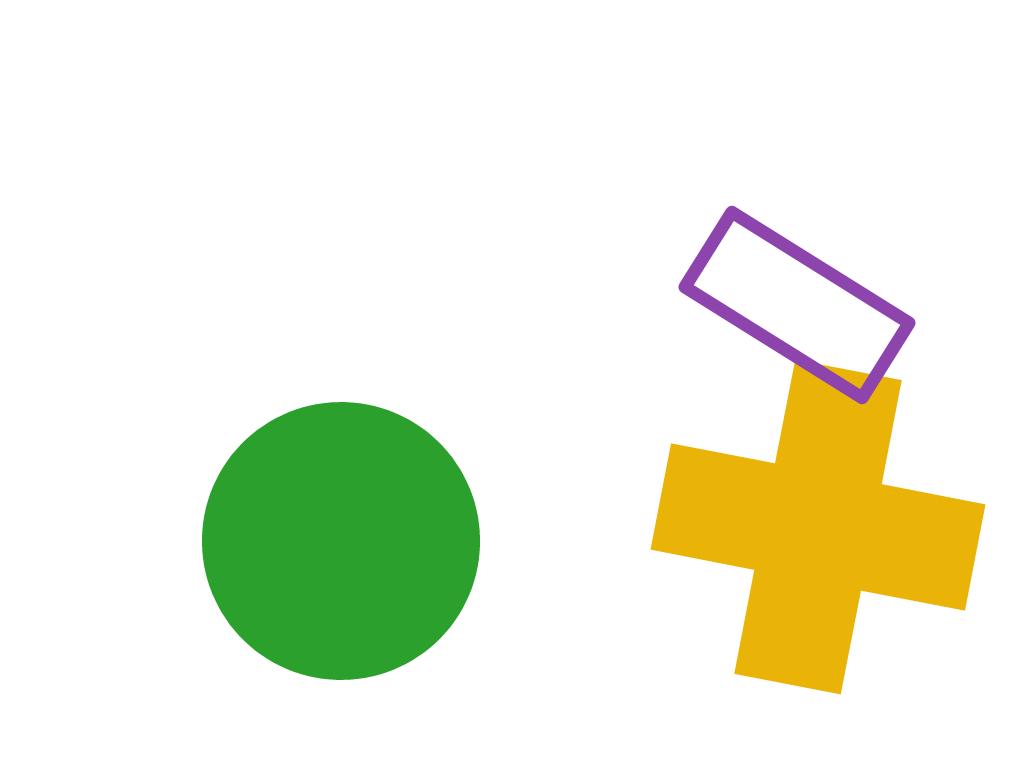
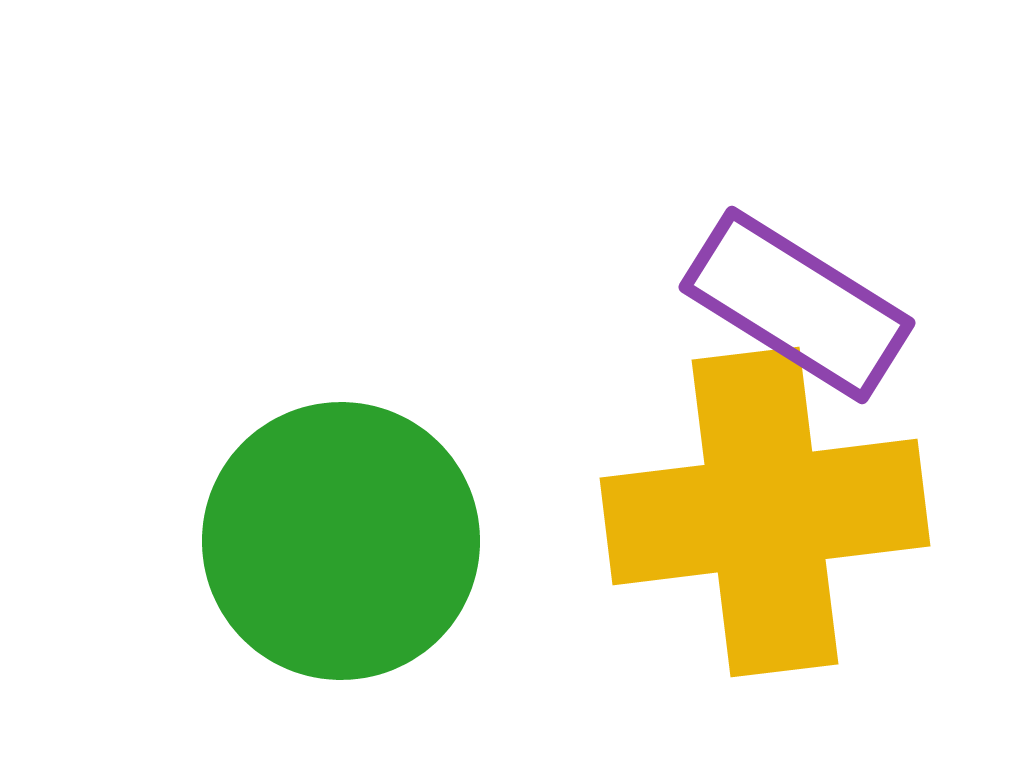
yellow cross: moved 53 px left, 15 px up; rotated 18 degrees counterclockwise
